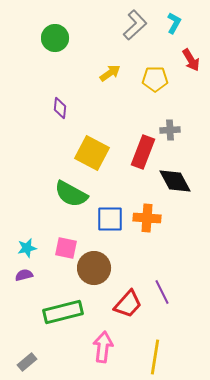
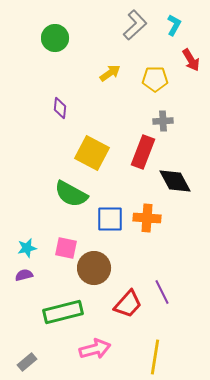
cyan L-shape: moved 2 px down
gray cross: moved 7 px left, 9 px up
pink arrow: moved 8 px left, 2 px down; rotated 68 degrees clockwise
